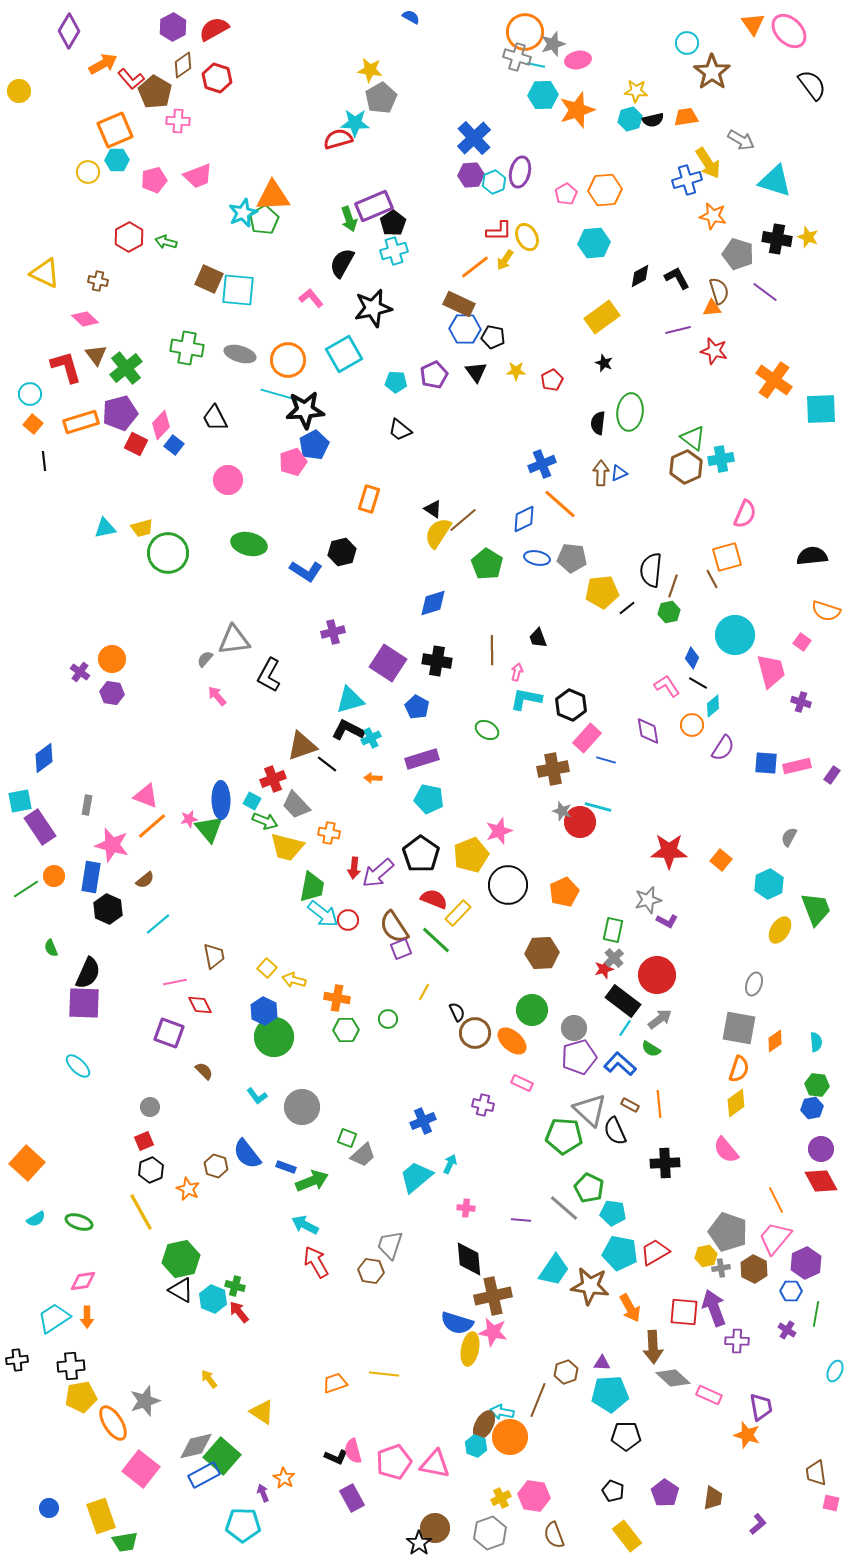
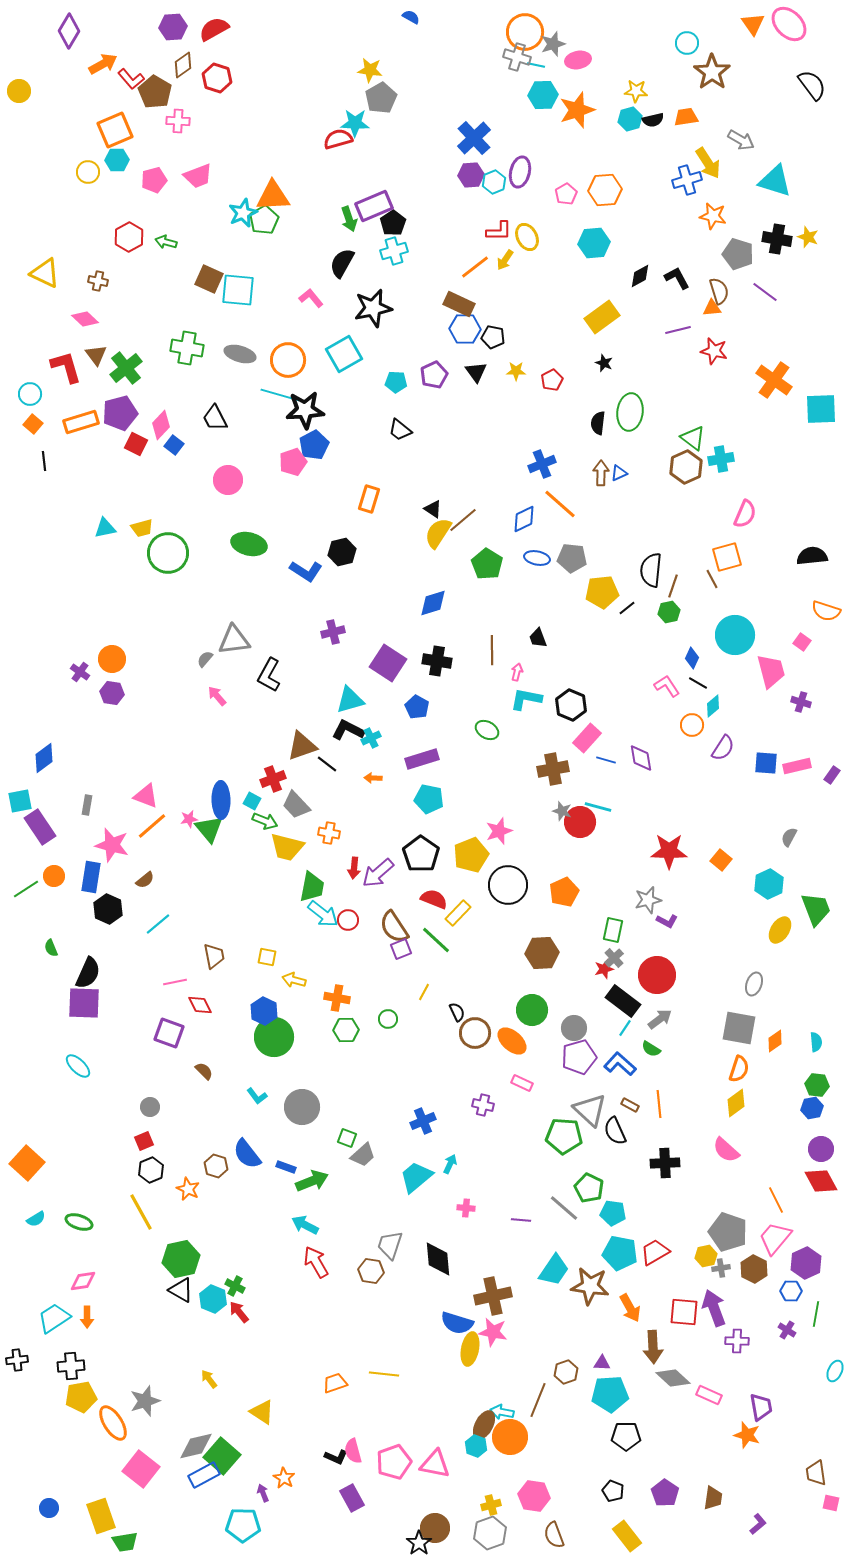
purple hexagon at (173, 27): rotated 24 degrees clockwise
pink ellipse at (789, 31): moved 7 px up
purple diamond at (648, 731): moved 7 px left, 27 px down
yellow square at (267, 968): moved 11 px up; rotated 30 degrees counterclockwise
pink semicircle at (726, 1150): rotated 8 degrees counterclockwise
black diamond at (469, 1259): moved 31 px left
green cross at (235, 1286): rotated 12 degrees clockwise
yellow cross at (501, 1498): moved 10 px left, 7 px down; rotated 12 degrees clockwise
